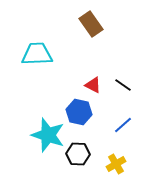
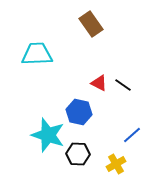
red triangle: moved 6 px right, 2 px up
blue line: moved 9 px right, 10 px down
